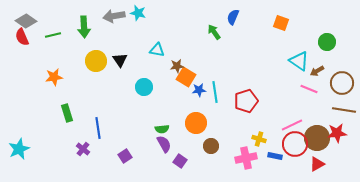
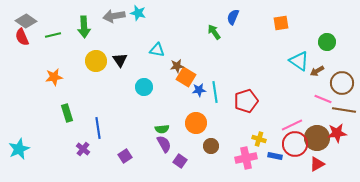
orange square at (281, 23): rotated 28 degrees counterclockwise
pink line at (309, 89): moved 14 px right, 10 px down
